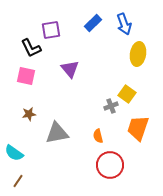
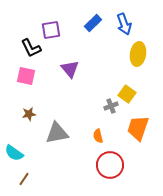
brown line: moved 6 px right, 2 px up
